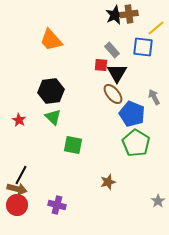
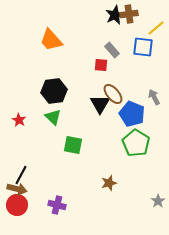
black triangle: moved 17 px left, 31 px down
black hexagon: moved 3 px right
brown star: moved 1 px right, 1 px down
